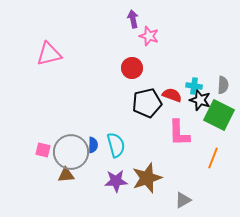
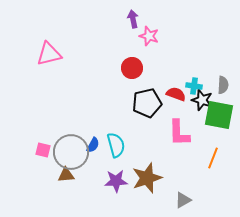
red semicircle: moved 4 px right, 1 px up
black star: moved 2 px right
green square: rotated 16 degrees counterclockwise
blue semicircle: rotated 28 degrees clockwise
